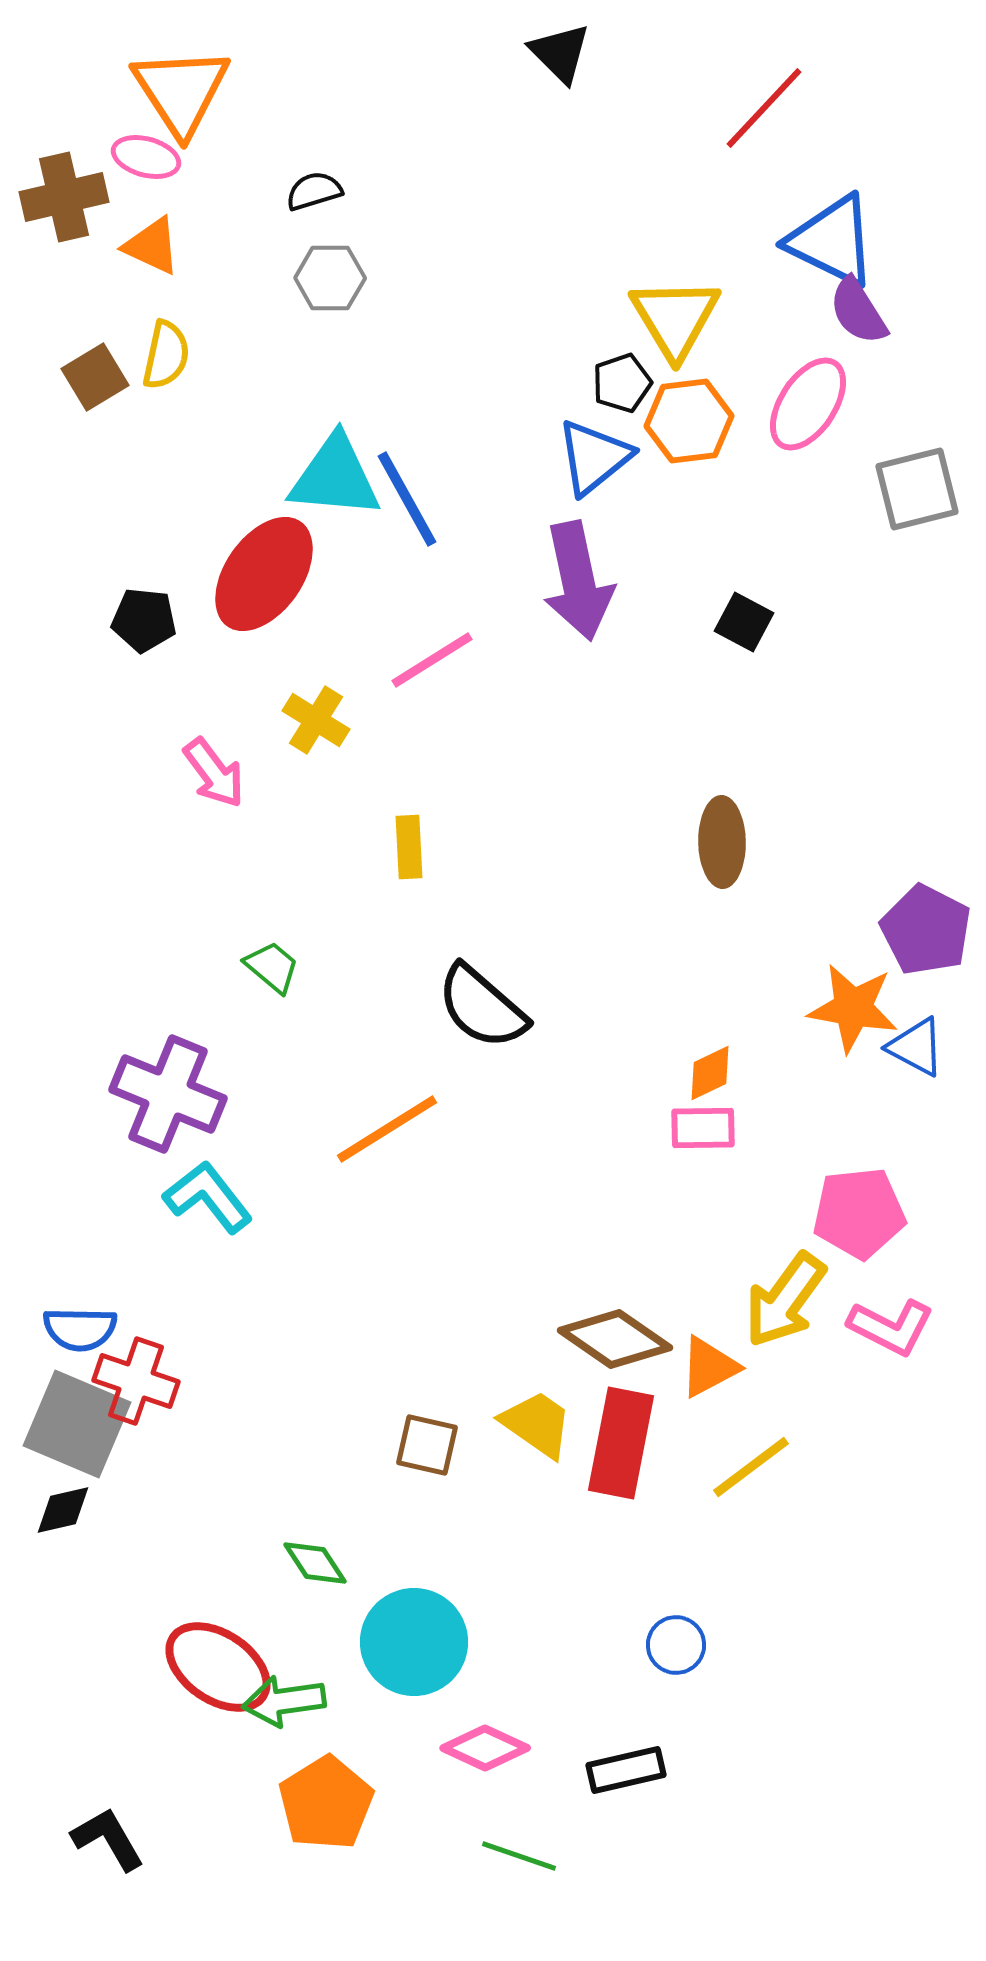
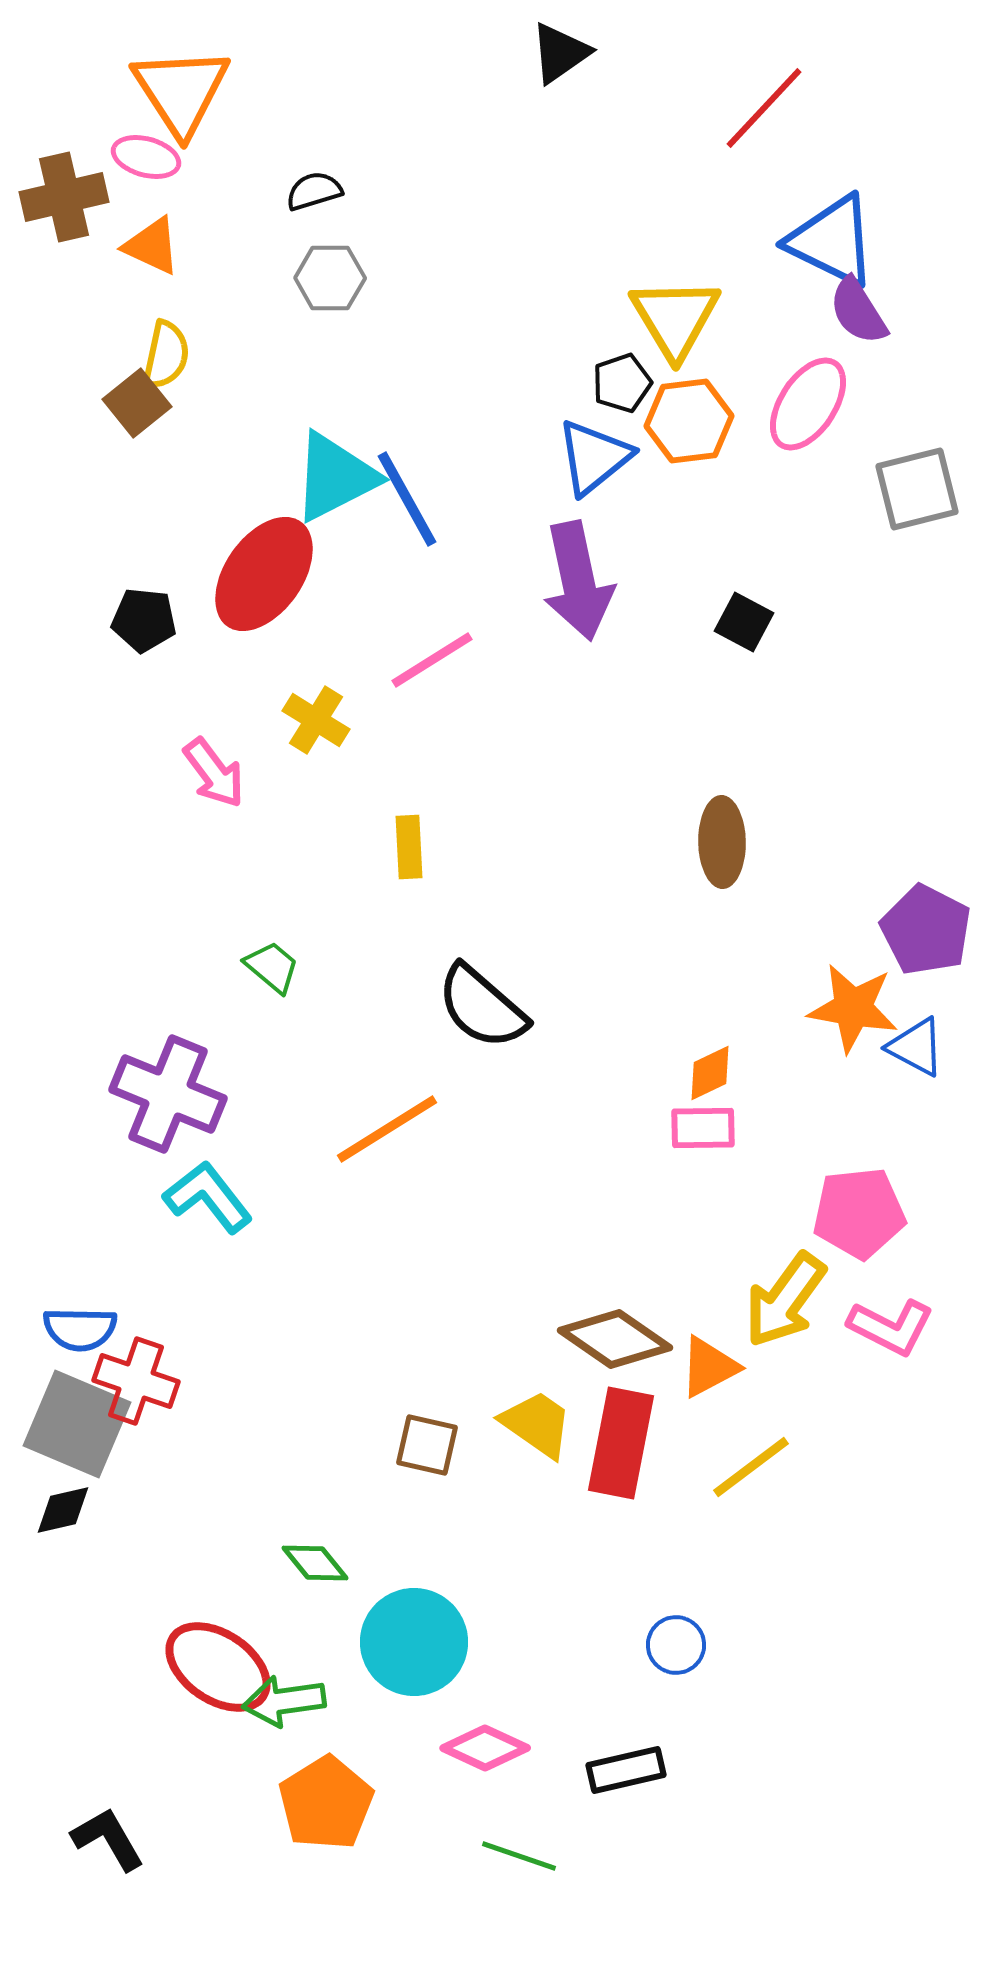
black triangle at (560, 53): rotated 40 degrees clockwise
brown square at (95, 377): moved 42 px right, 26 px down; rotated 8 degrees counterclockwise
cyan triangle at (335, 477): rotated 32 degrees counterclockwise
green diamond at (315, 1563): rotated 6 degrees counterclockwise
